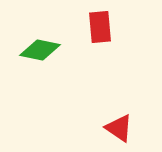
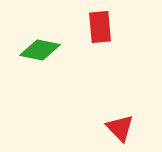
red triangle: moved 1 px right; rotated 12 degrees clockwise
